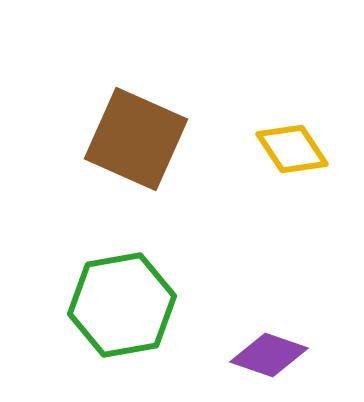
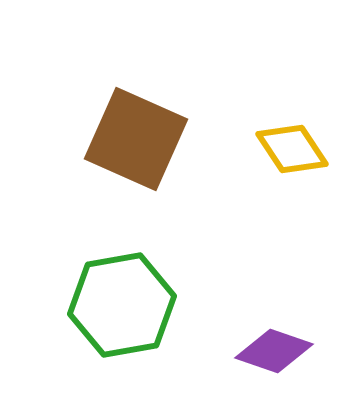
purple diamond: moved 5 px right, 4 px up
